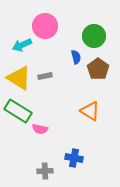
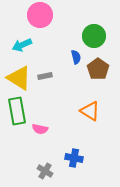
pink circle: moved 5 px left, 11 px up
green rectangle: moved 1 px left; rotated 48 degrees clockwise
gray cross: rotated 35 degrees clockwise
